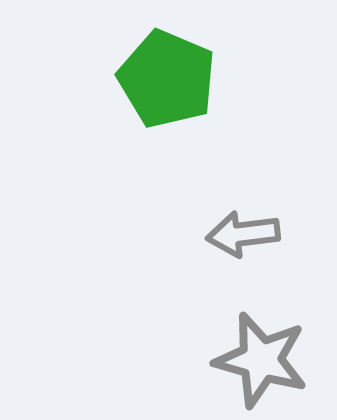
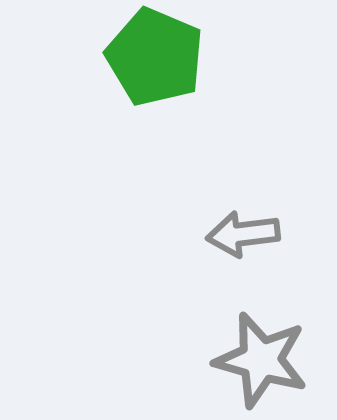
green pentagon: moved 12 px left, 22 px up
